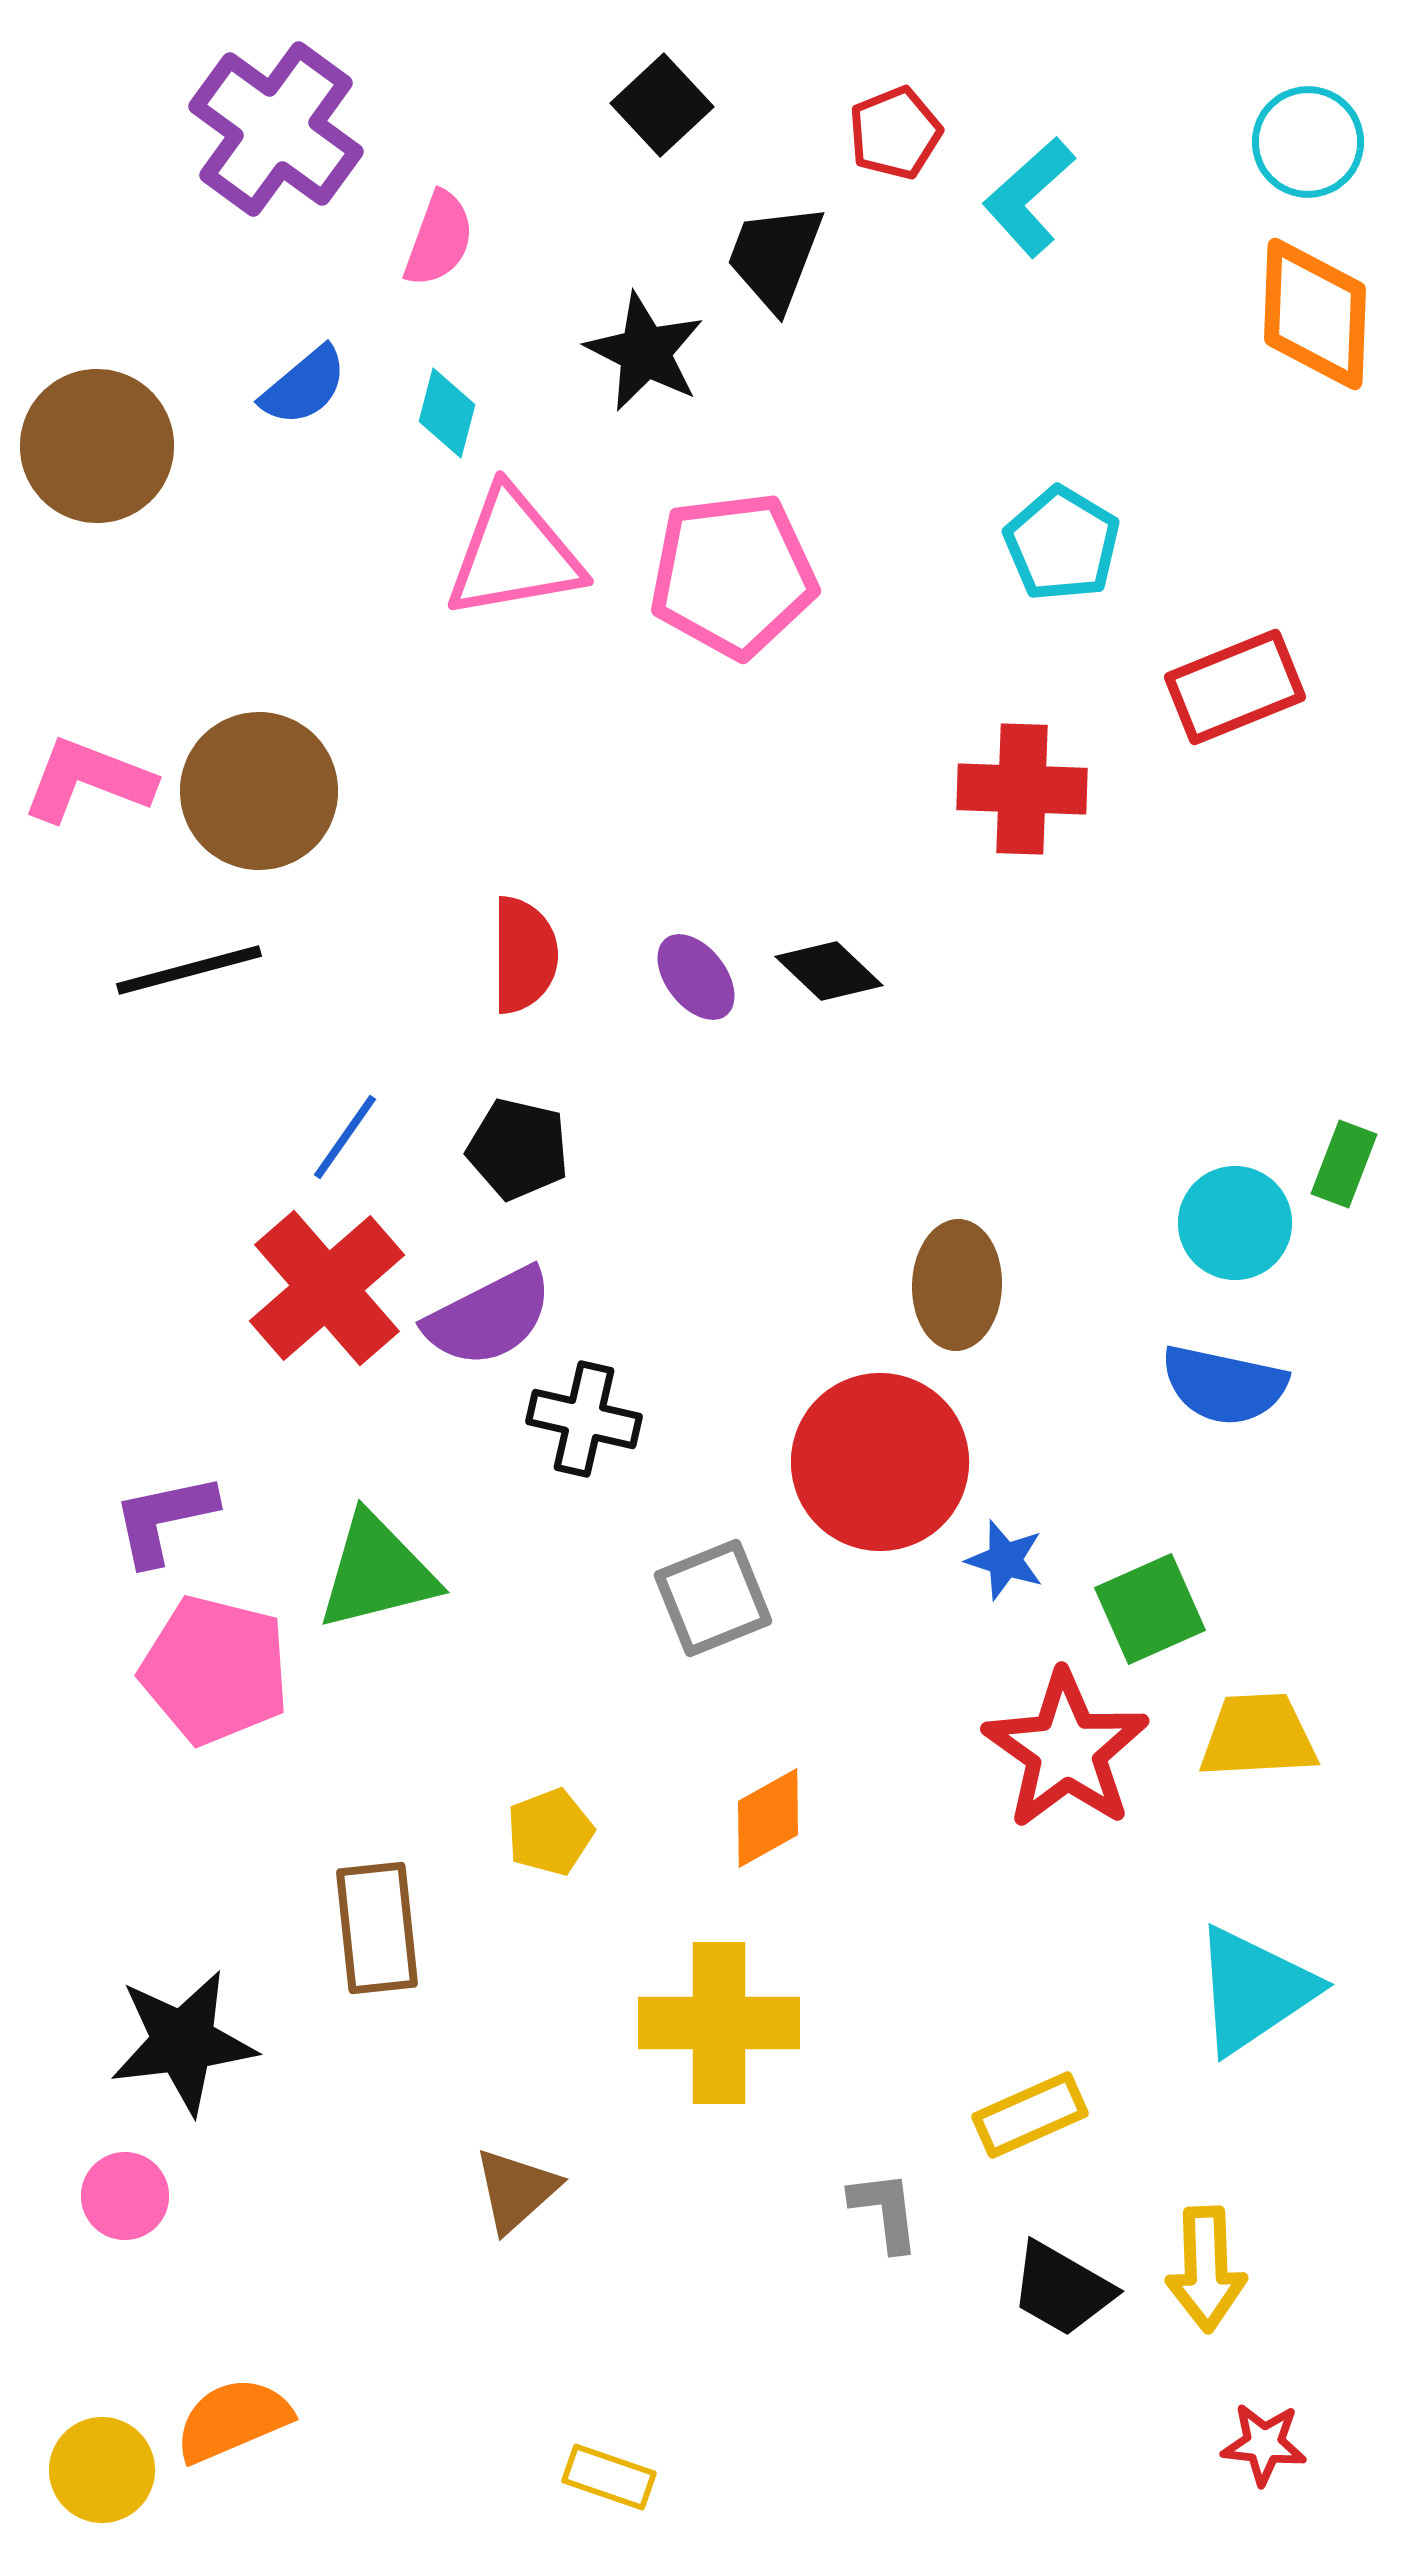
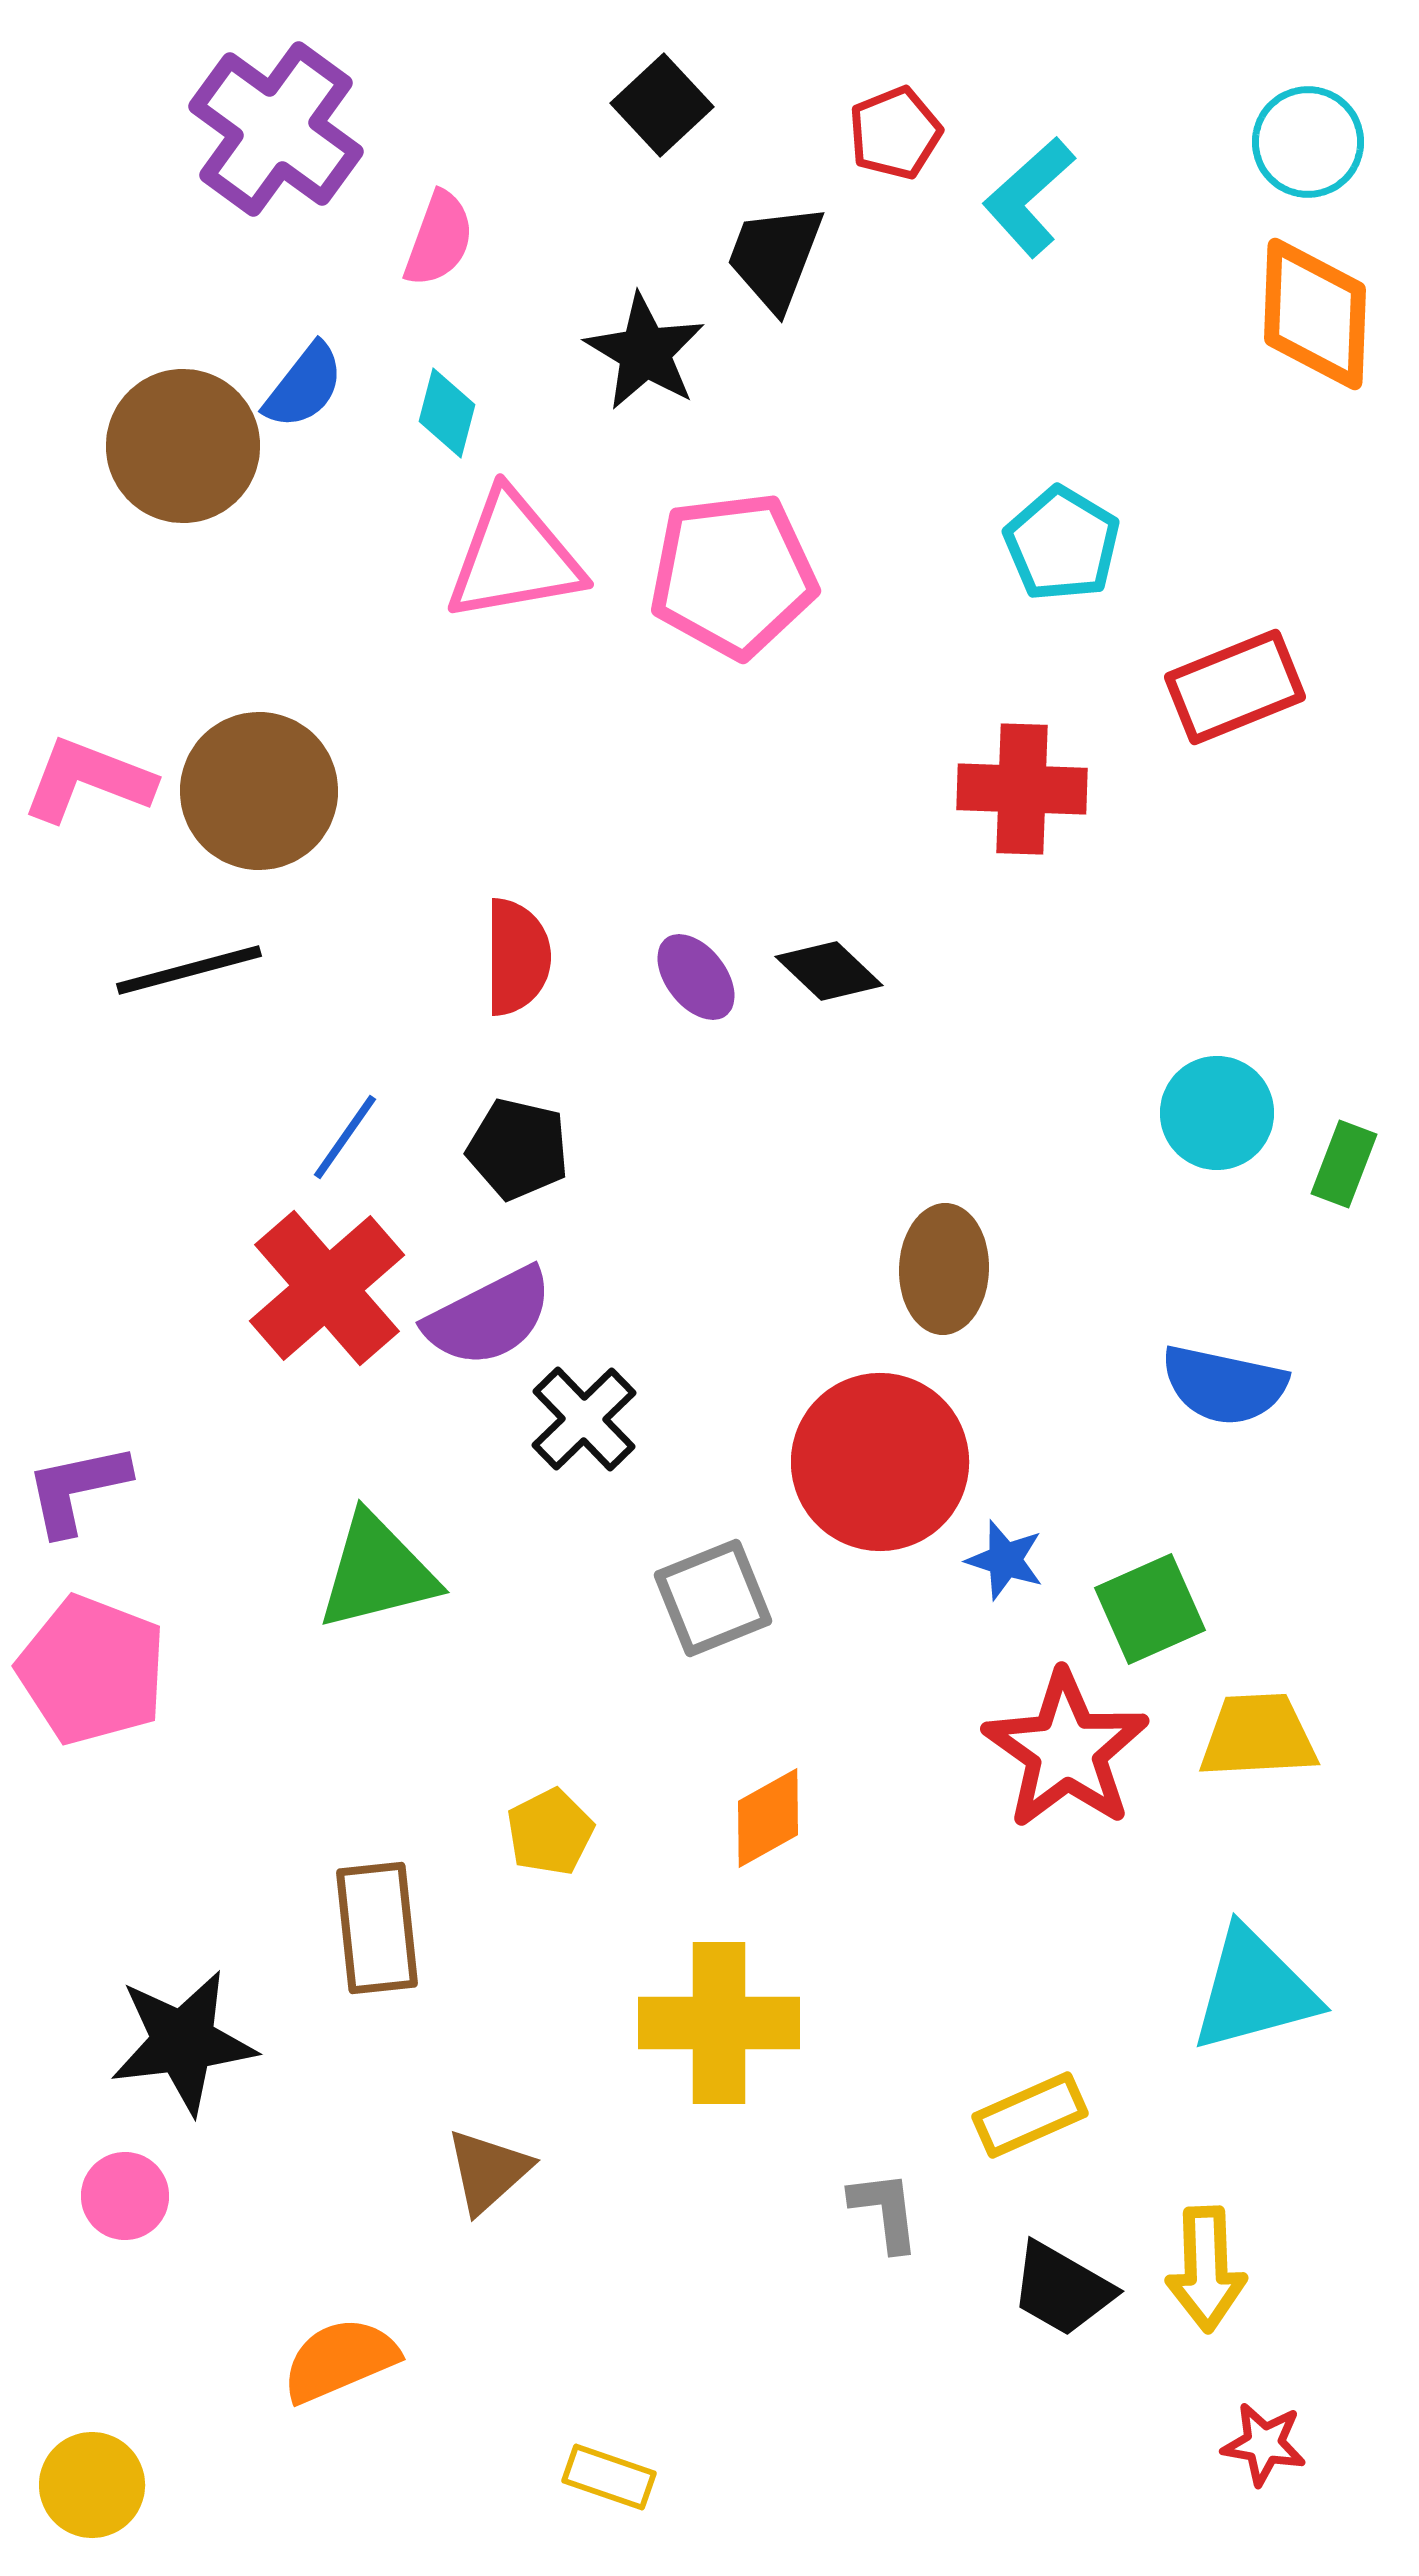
black star at (645, 352): rotated 4 degrees clockwise
blue semicircle at (304, 386): rotated 12 degrees counterclockwise
brown circle at (97, 446): moved 86 px right
pink triangle at (514, 554): moved 3 px down
red semicircle at (524, 955): moved 7 px left, 2 px down
cyan circle at (1235, 1223): moved 18 px left, 110 px up
brown ellipse at (957, 1285): moved 13 px left, 16 px up
black cross at (584, 1419): rotated 33 degrees clockwise
purple L-shape at (164, 1519): moved 87 px left, 30 px up
pink pentagon at (215, 1670): moved 123 px left; rotated 7 degrees clockwise
yellow pentagon at (550, 1832): rotated 6 degrees counterclockwise
cyan triangle at (1254, 1990): rotated 19 degrees clockwise
brown triangle at (516, 2190): moved 28 px left, 19 px up
orange semicircle at (233, 2420): moved 107 px right, 60 px up
red star at (1264, 2444): rotated 4 degrees clockwise
yellow circle at (102, 2470): moved 10 px left, 15 px down
